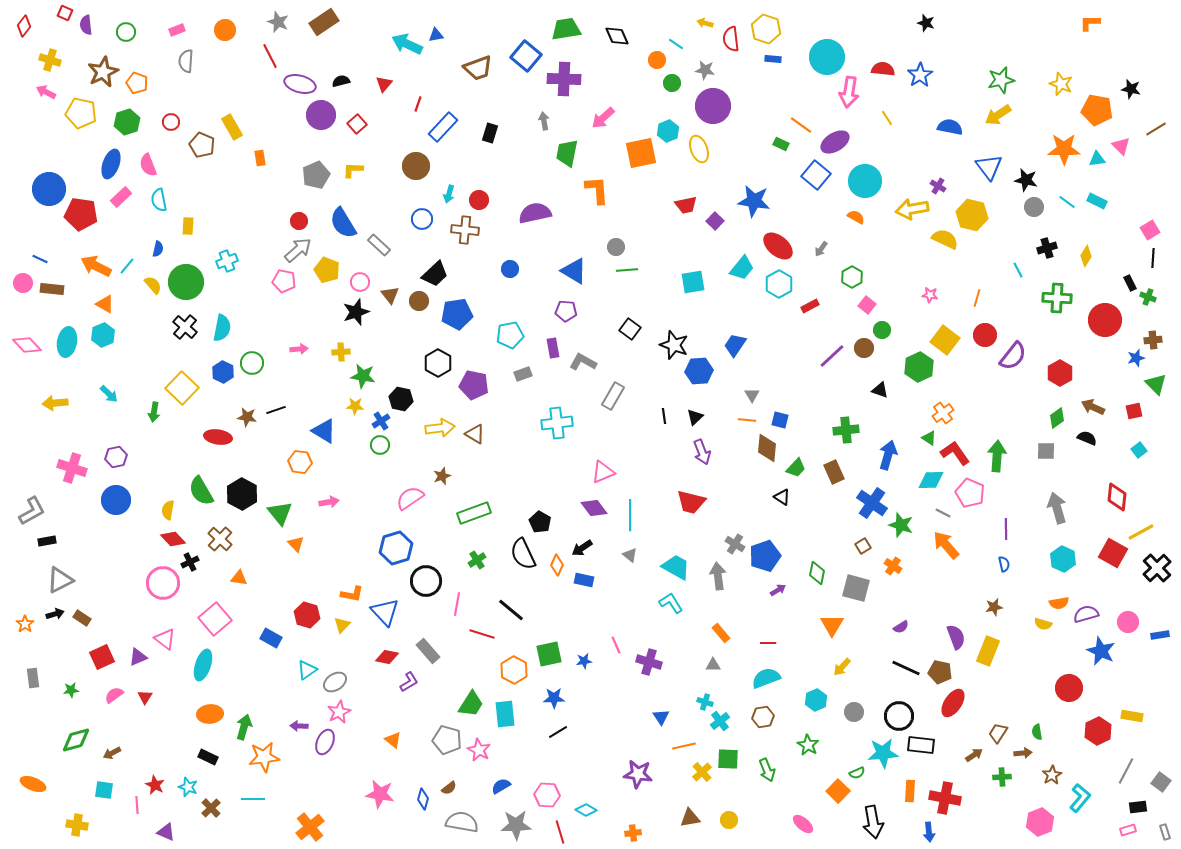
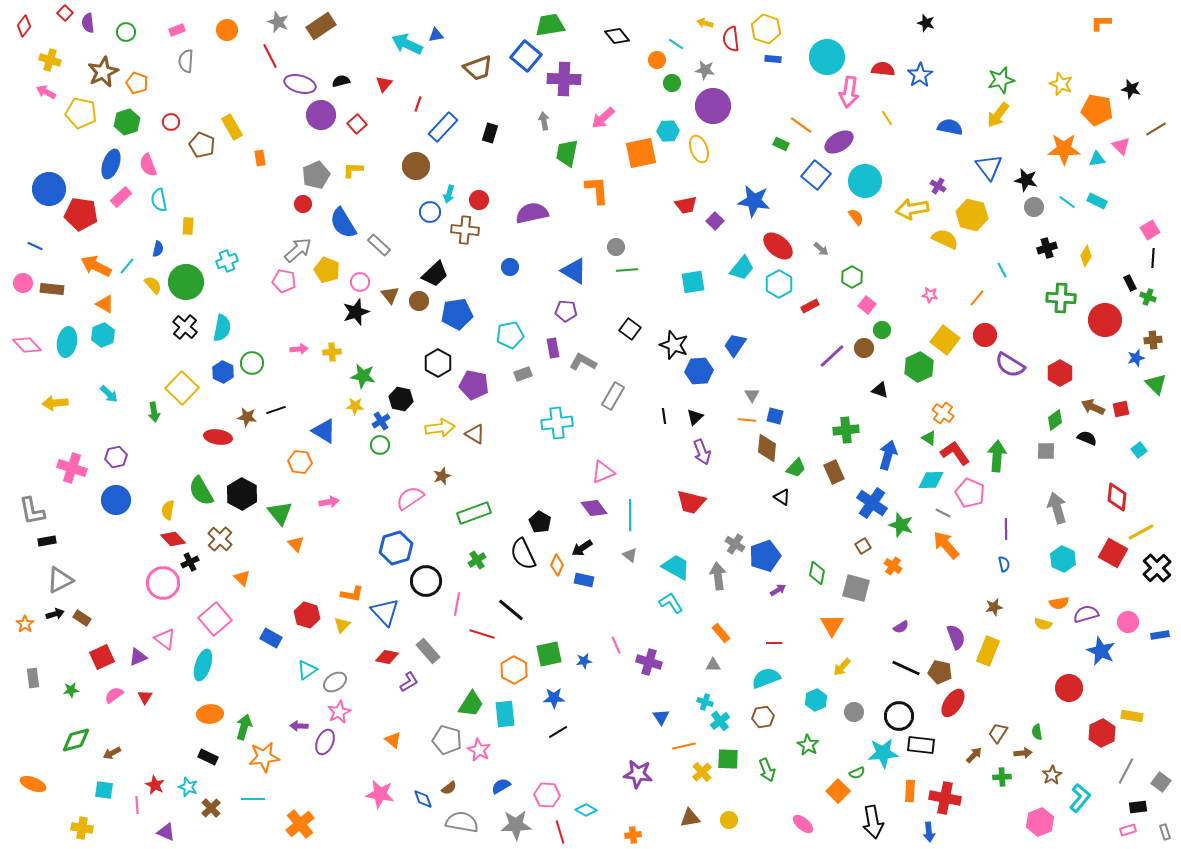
red square at (65, 13): rotated 21 degrees clockwise
brown rectangle at (324, 22): moved 3 px left, 4 px down
orange L-shape at (1090, 23): moved 11 px right
purple semicircle at (86, 25): moved 2 px right, 2 px up
green trapezoid at (566, 29): moved 16 px left, 4 px up
orange circle at (225, 30): moved 2 px right
black diamond at (617, 36): rotated 15 degrees counterclockwise
yellow arrow at (998, 115): rotated 20 degrees counterclockwise
cyan hexagon at (668, 131): rotated 20 degrees clockwise
purple ellipse at (835, 142): moved 4 px right
purple semicircle at (535, 213): moved 3 px left
orange semicircle at (856, 217): rotated 24 degrees clockwise
blue circle at (422, 219): moved 8 px right, 7 px up
red circle at (299, 221): moved 4 px right, 17 px up
gray arrow at (821, 249): rotated 84 degrees counterclockwise
blue line at (40, 259): moved 5 px left, 13 px up
blue circle at (510, 269): moved 2 px up
cyan line at (1018, 270): moved 16 px left
orange line at (977, 298): rotated 24 degrees clockwise
green cross at (1057, 298): moved 4 px right
yellow cross at (341, 352): moved 9 px left
purple semicircle at (1013, 356): moved 3 px left, 9 px down; rotated 84 degrees clockwise
red square at (1134, 411): moved 13 px left, 2 px up
green arrow at (154, 412): rotated 18 degrees counterclockwise
orange cross at (943, 413): rotated 20 degrees counterclockwise
green diamond at (1057, 418): moved 2 px left, 2 px down
blue square at (780, 420): moved 5 px left, 4 px up
gray L-shape at (32, 511): rotated 108 degrees clockwise
orange triangle at (239, 578): moved 3 px right; rotated 36 degrees clockwise
red line at (768, 643): moved 6 px right
red hexagon at (1098, 731): moved 4 px right, 2 px down
brown arrow at (974, 755): rotated 12 degrees counterclockwise
blue diamond at (423, 799): rotated 35 degrees counterclockwise
yellow cross at (77, 825): moved 5 px right, 3 px down
orange cross at (310, 827): moved 10 px left, 3 px up
orange cross at (633, 833): moved 2 px down
